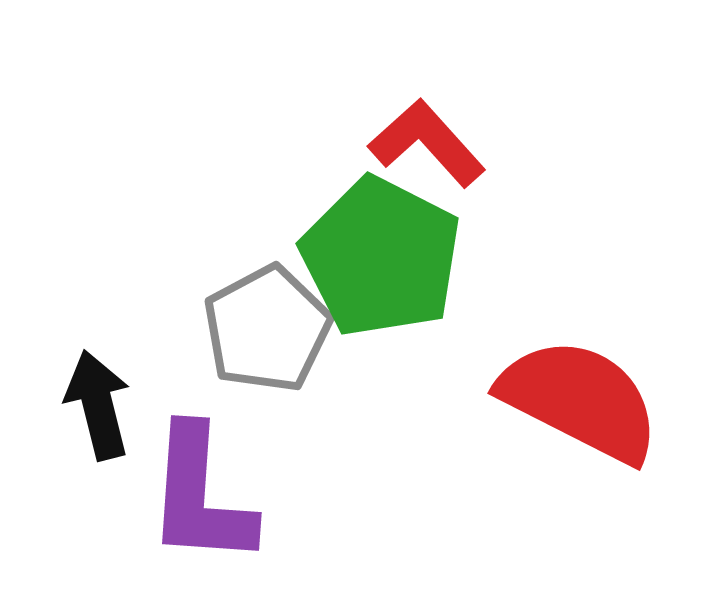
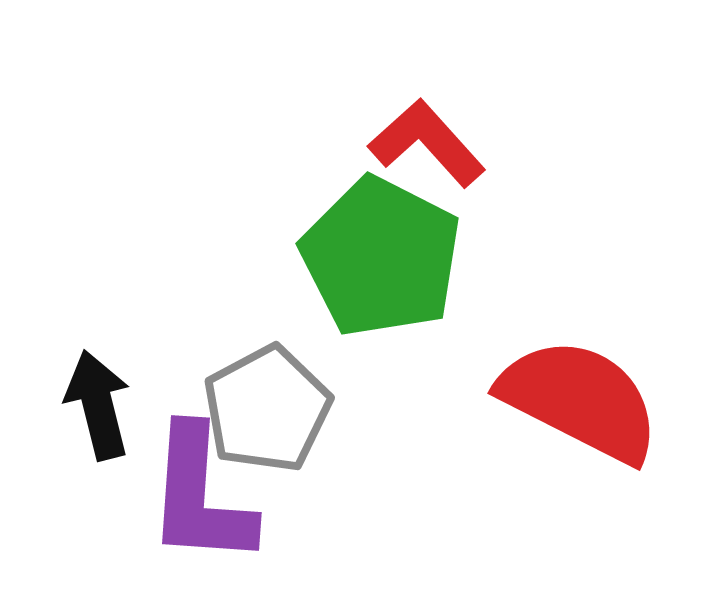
gray pentagon: moved 80 px down
